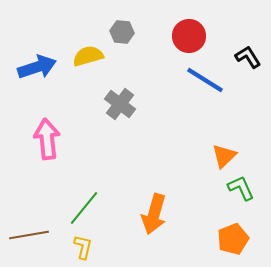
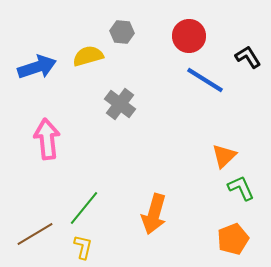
brown line: moved 6 px right, 1 px up; rotated 21 degrees counterclockwise
